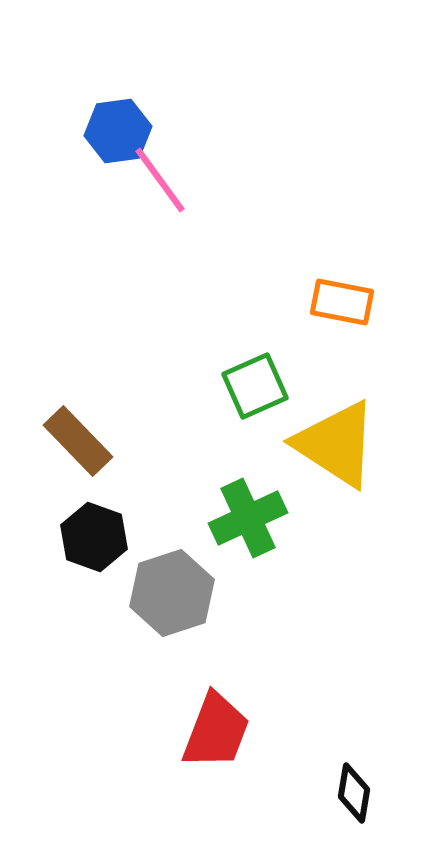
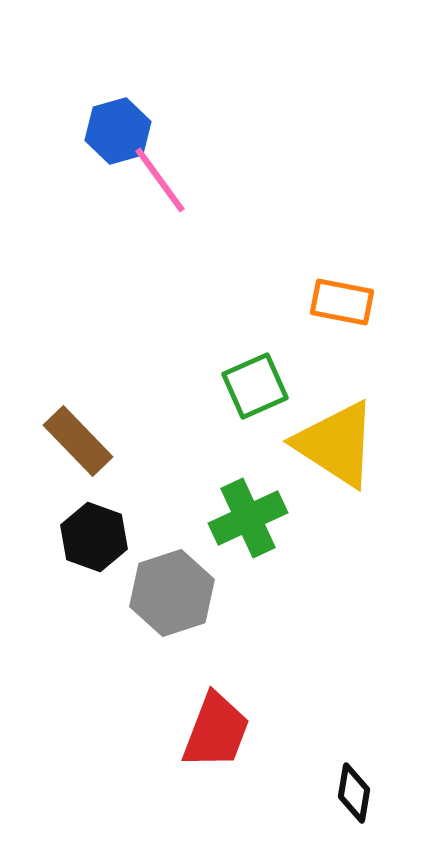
blue hexagon: rotated 8 degrees counterclockwise
